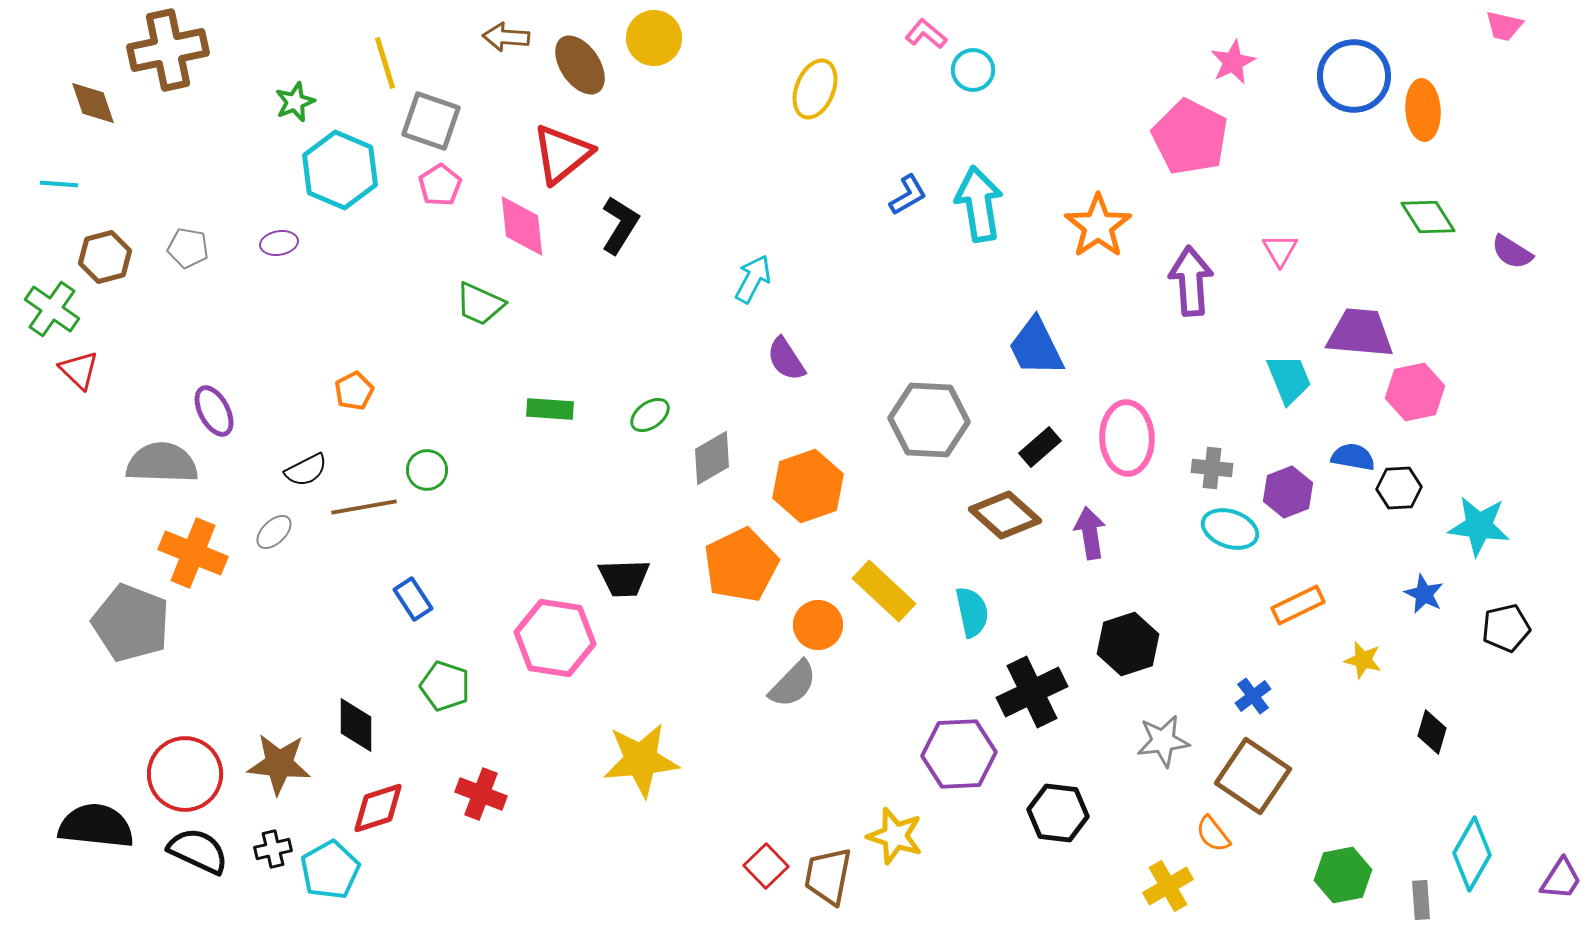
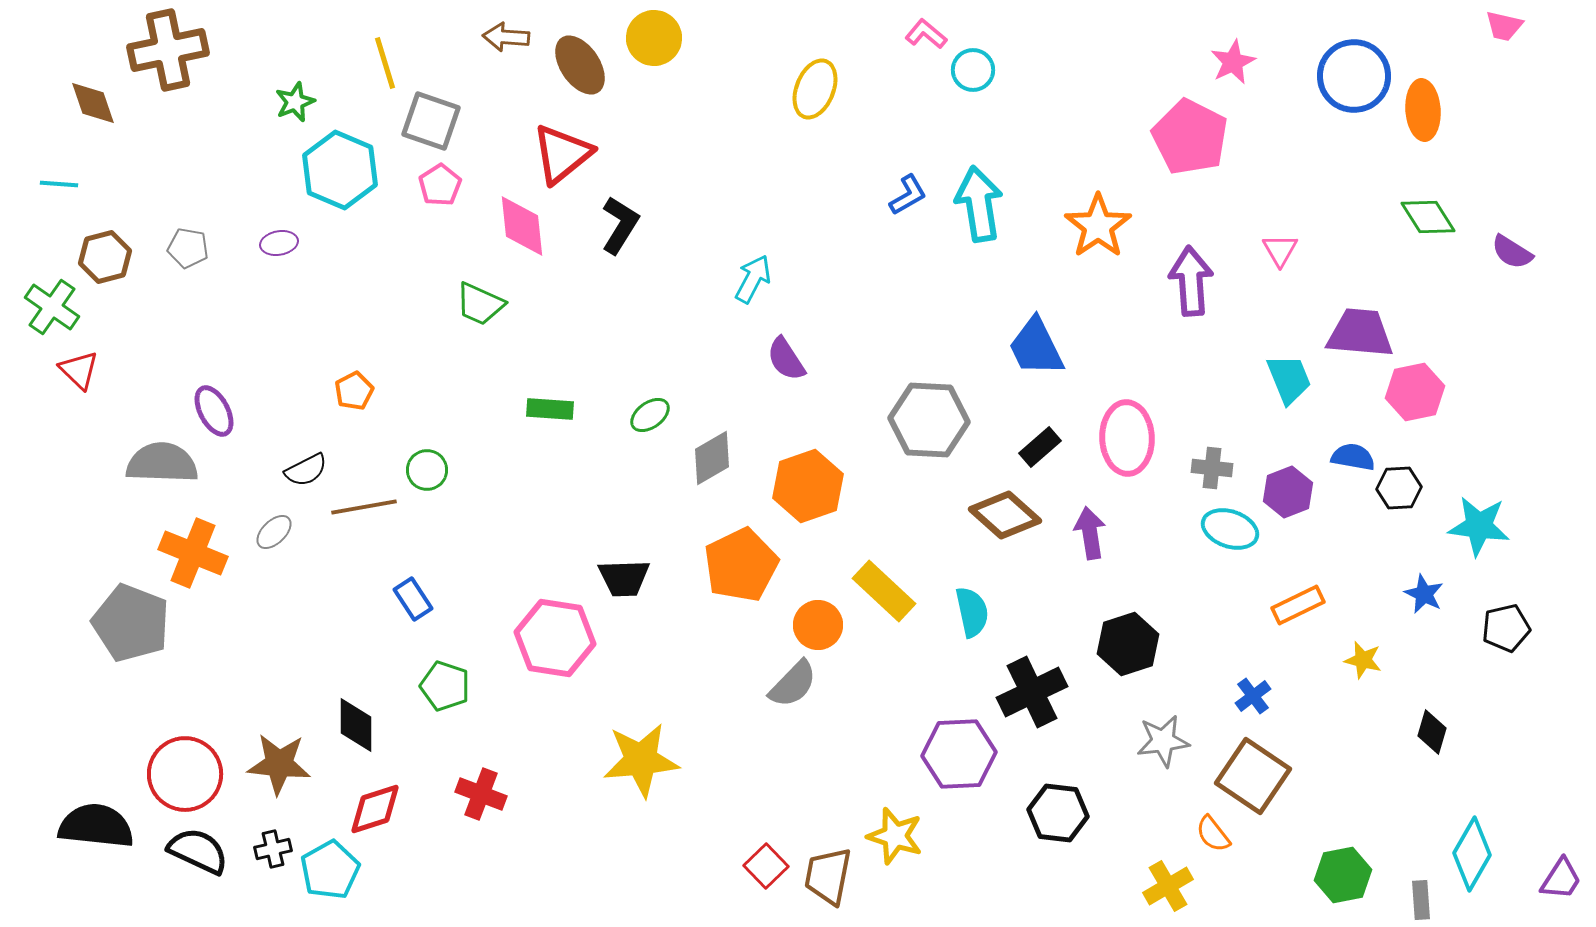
green cross at (52, 309): moved 2 px up
red diamond at (378, 808): moved 3 px left, 1 px down
